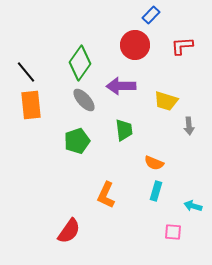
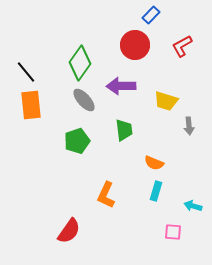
red L-shape: rotated 25 degrees counterclockwise
